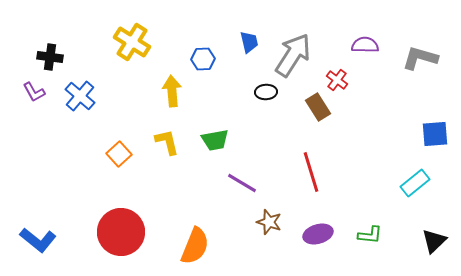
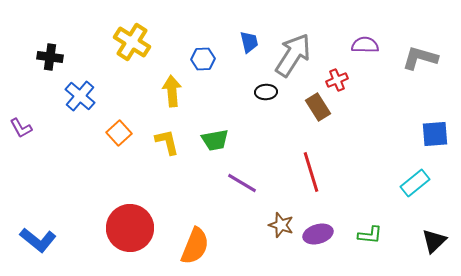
red cross: rotated 30 degrees clockwise
purple L-shape: moved 13 px left, 36 px down
orange square: moved 21 px up
brown star: moved 12 px right, 3 px down
red circle: moved 9 px right, 4 px up
